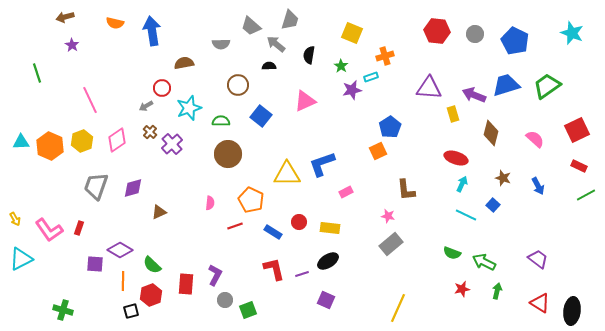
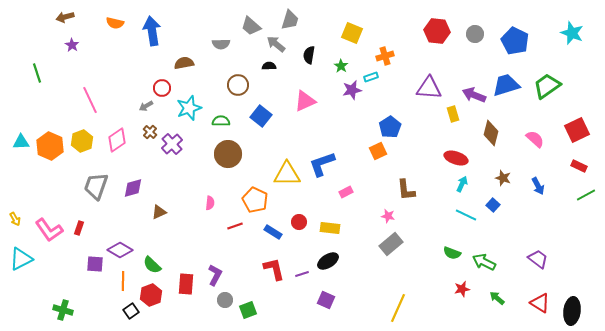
orange pentagon at (251, 200): moved 4 px right
green arrow at (497, 291): moved 7 px down; rotated 63 degrees counterclockwise
black square at (131, 311): rotated 21 degrees counterclockwise
